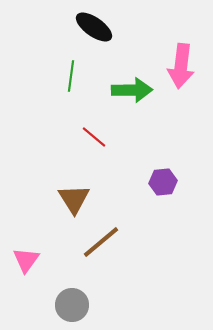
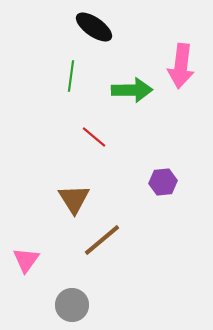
brown line: moved 1 px right, 2 px up
